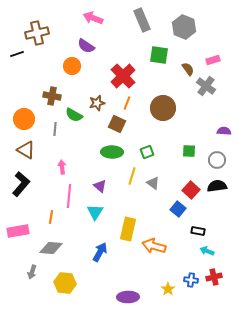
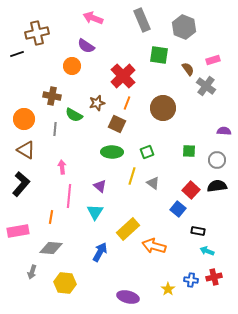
yellow rectangle at (128, 229): rotated 35 degrees clockwise
purple ellipse at (128, 297): rotated 15 degrees clockwise
